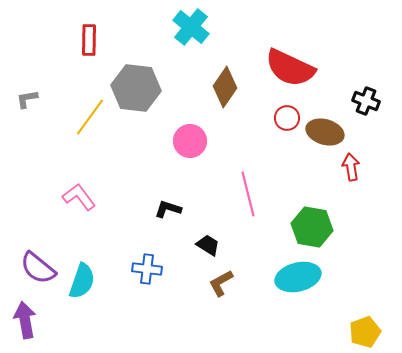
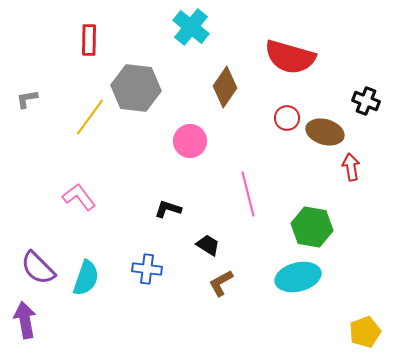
red semicircle: moved 11 px up; rotated 9 degrees counterclockwise
purple semicircle: rotated 6 degrees clockwise
cyan semicircle: moved 4 px right, 3 px up
